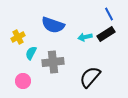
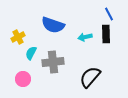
black rectangle: rotated 60 degrees counterclockwise
pink circle: moved 2 px up
